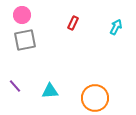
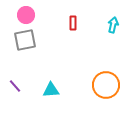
pink circle: moved 4 px right
red rectangle: rotated 24 degrees counterclockwise
cyan arrow: moved 3 px left, 2 px up; rotated 14 degrees counterclockwise
cyan triangle: moved 1 px right, 1 px up
orange circle: moved 11 px right, 13 px up
